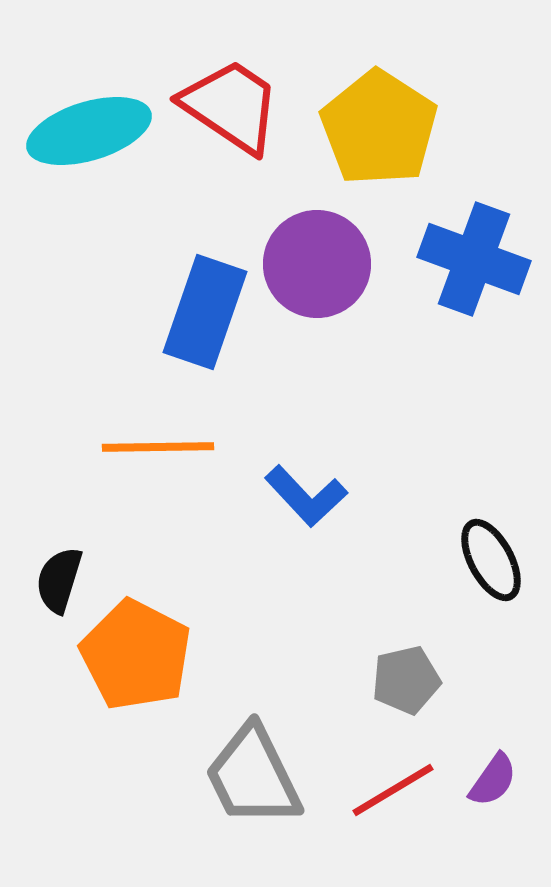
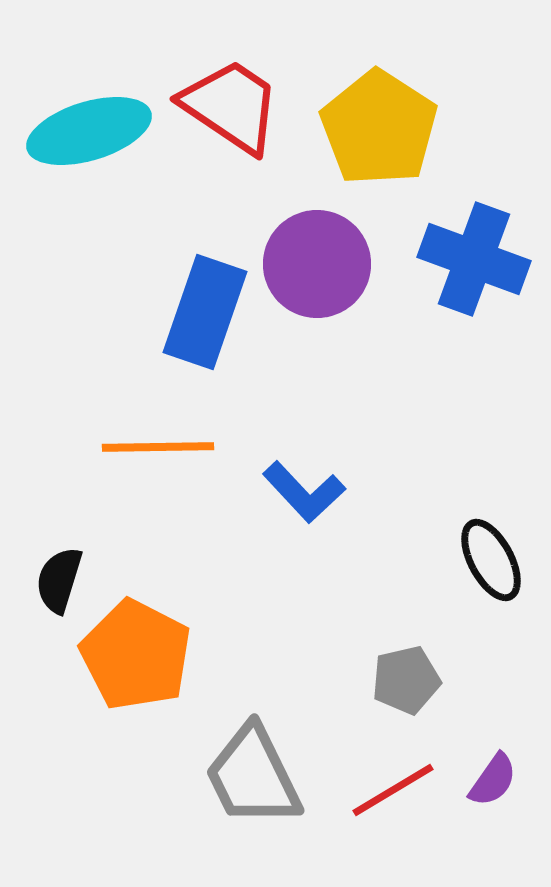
blue L-shape: moved 2 px left, 4 px up
